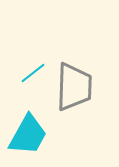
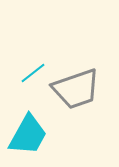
gray trapezoid: moved 2 px right, 2 px down; rotated 69 degrees clockwise
